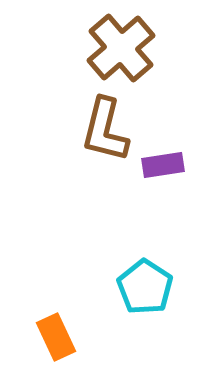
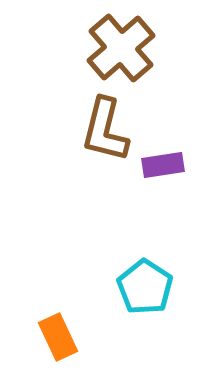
orange rectangle: moved 2 px right
